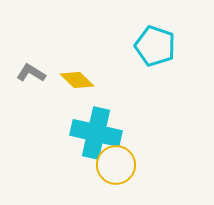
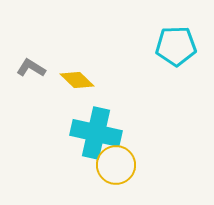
cyan pentagon: moved 21 px right; rotated 21 degrees counterclockwise
gray L-shape: moved 5 px up
